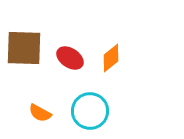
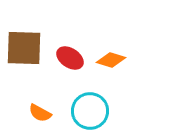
orange diamond: moved 2 px down; rotated 56 degrees clockwise
